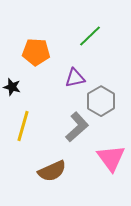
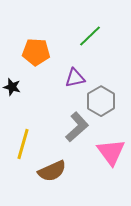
yellow line: moved 18 px down
pink triangle: moved 6 px up
